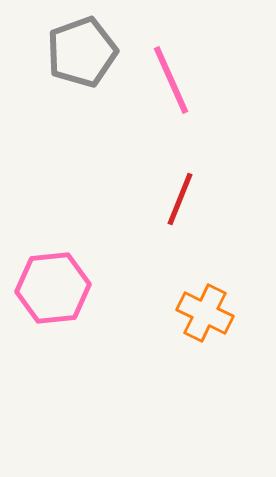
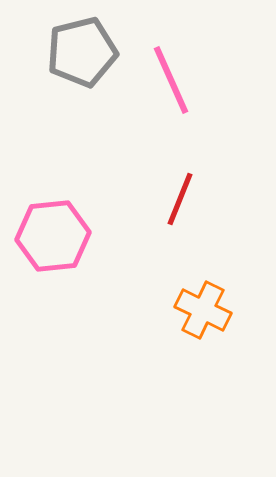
gray pentagon: rotated 6 degrees clockwise
pink hexagon: moved 52 px up
orange cross: moved 2 px left, 3 px up
